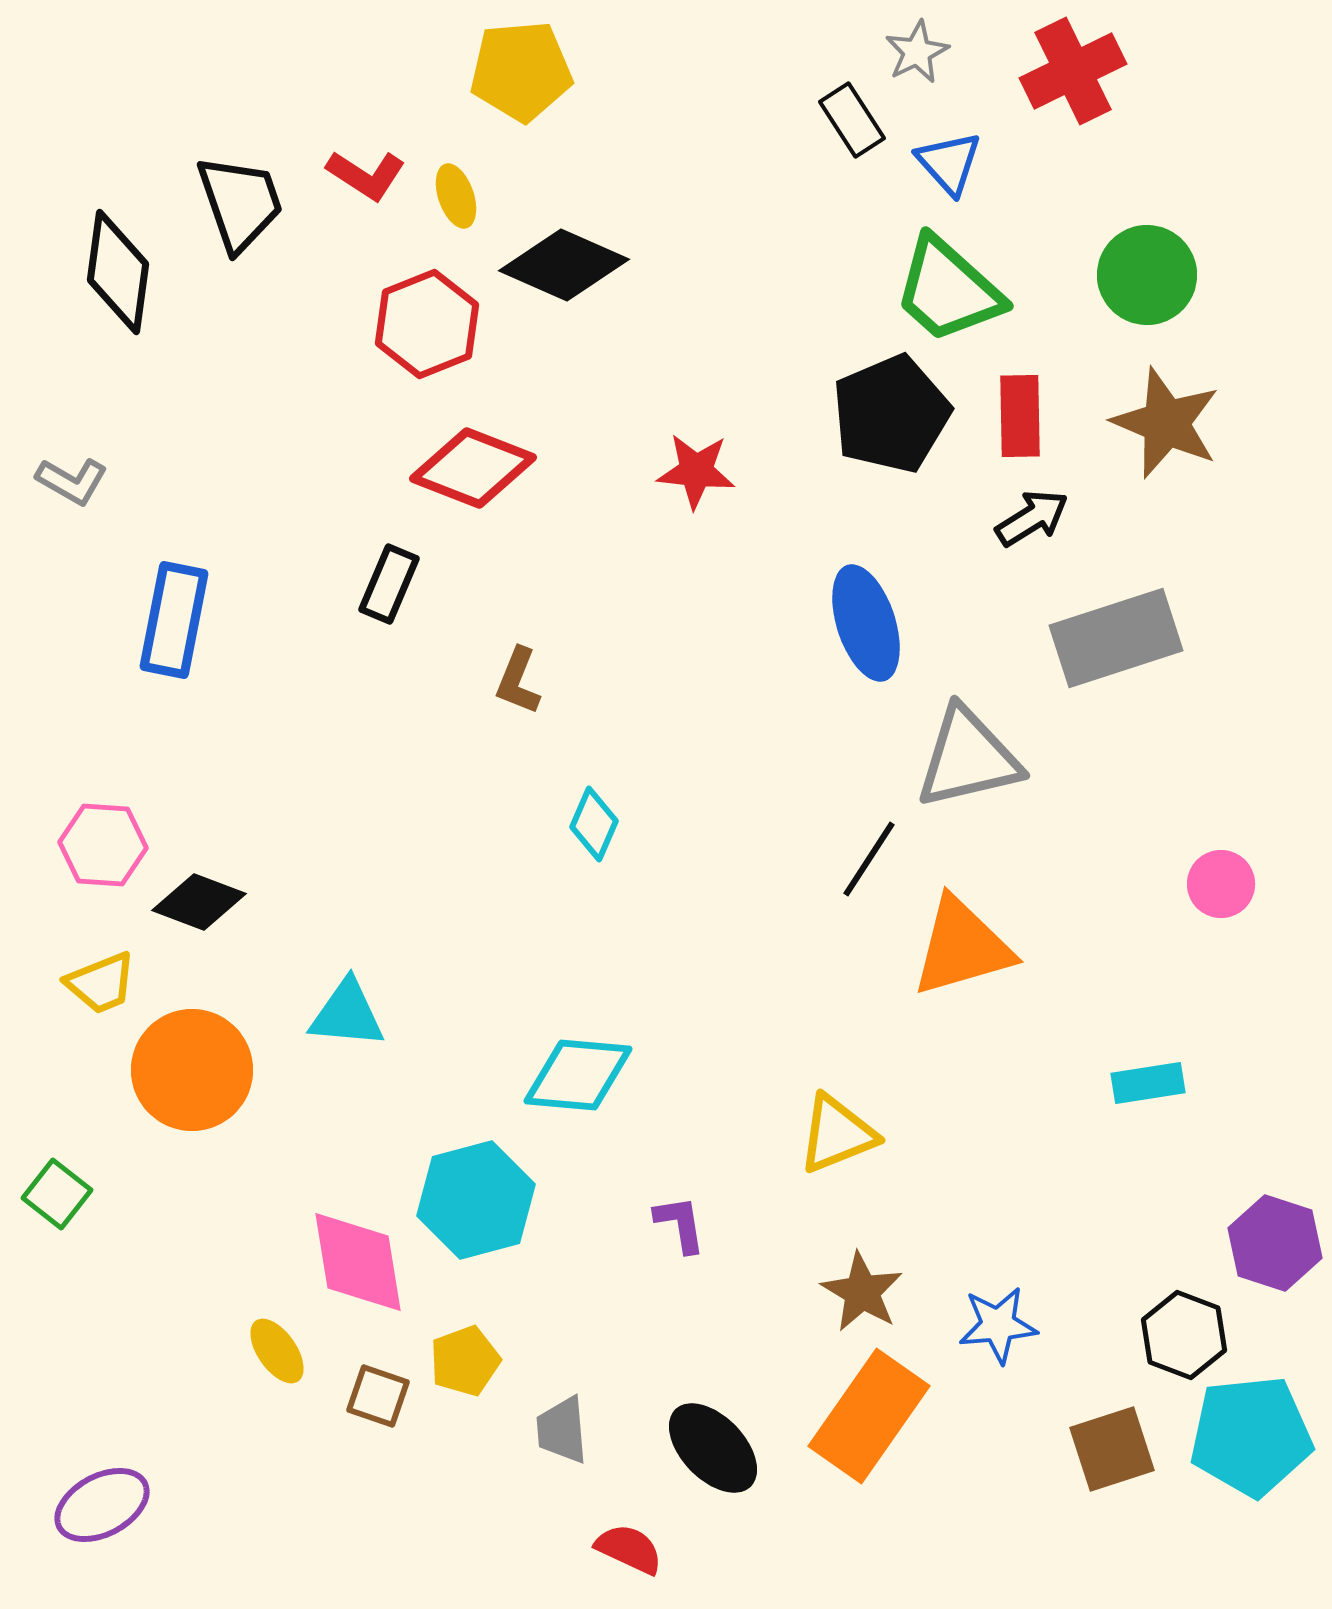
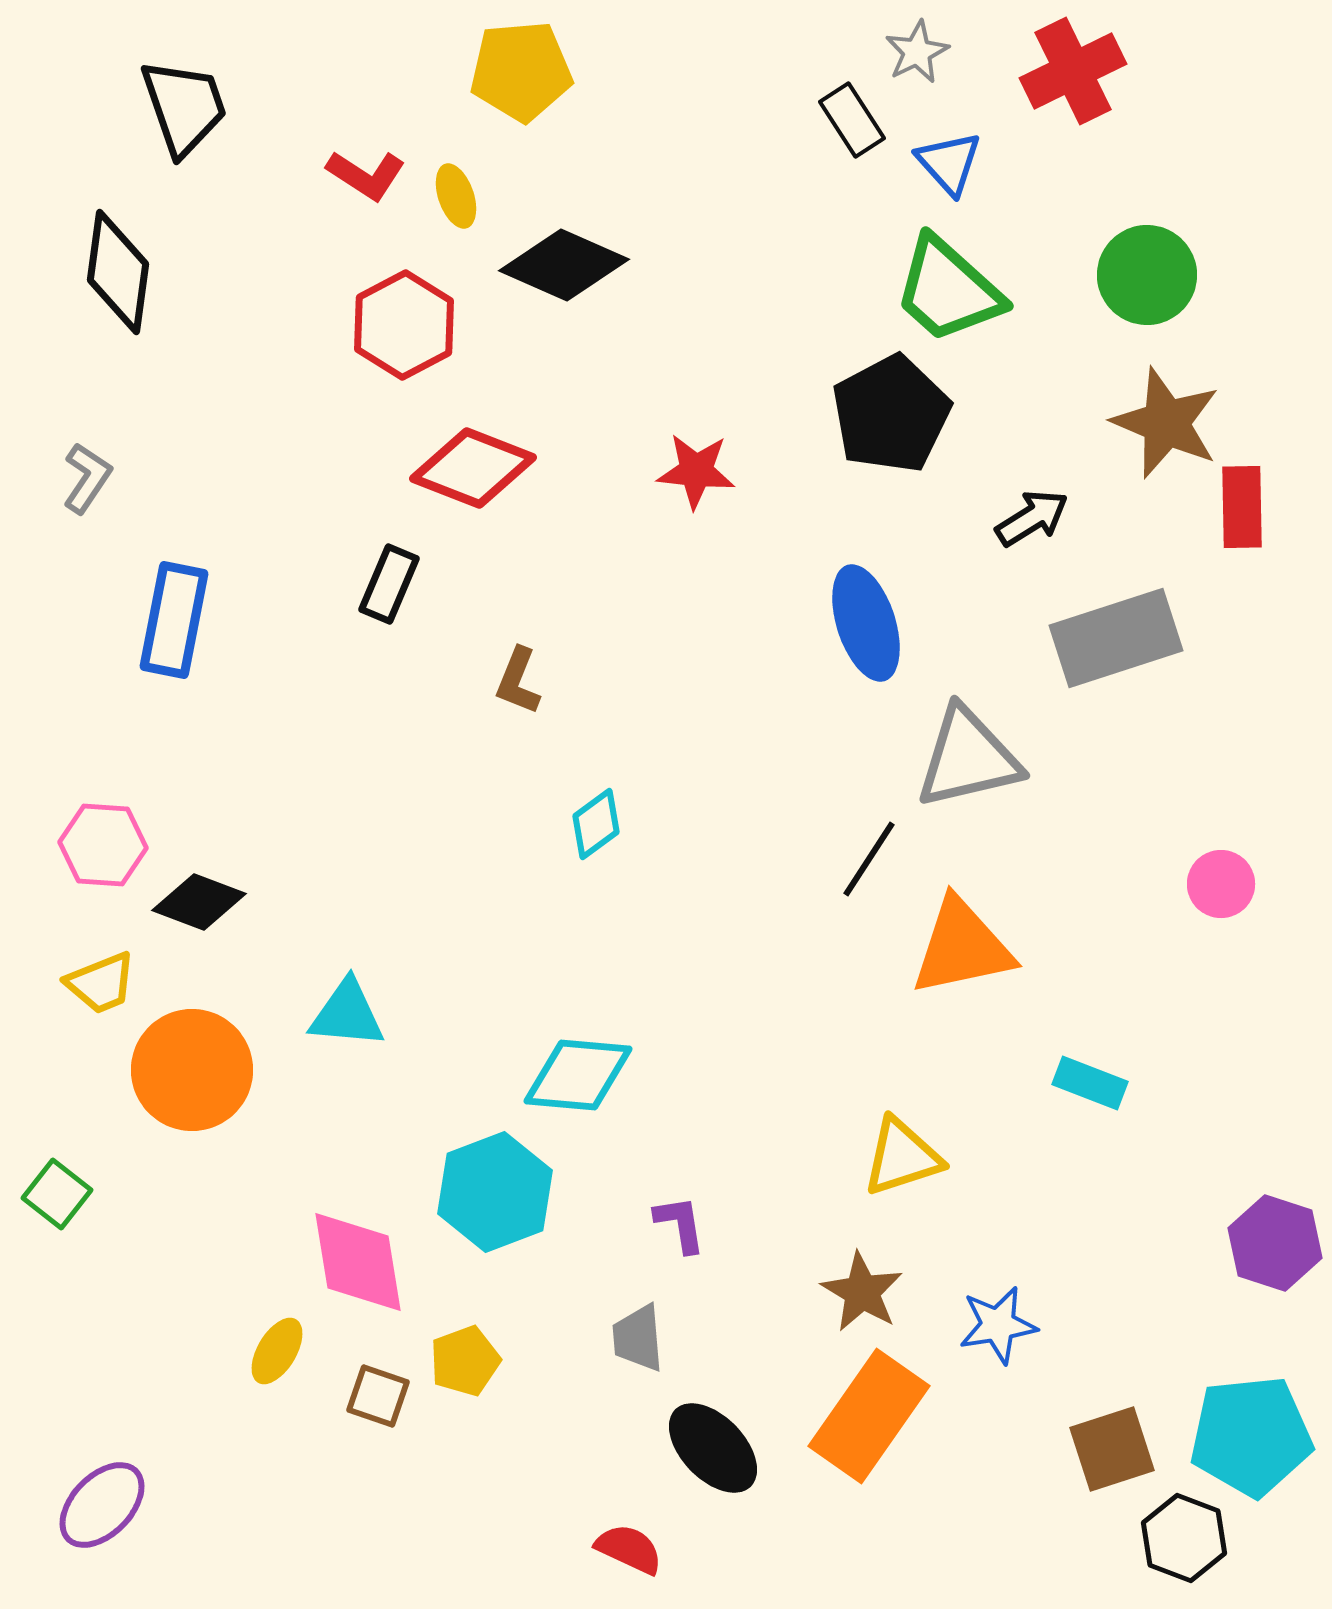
black trapezoid at (240, 203): moved 56 px left, 96 px up
red hexagon at (427, 324): moved 23 px left, 1 px down; rotated 6 degrees counterclockwise
black pentagon at (891, 414): rotated 5 degrees counterclockwise
red rectangle at (1020, 416): moved 222 px right, 91 px down
gray L-shape at (72, 481): moved 15 px right, 3 px up; rotated 86 degrees counterclockwise
cyan diamond at (594, 824): moved 2 px right; rotated 30 degrees clockwise
orange triangle at (962, 947): rotated 4 degrees clockwise
cyan rectangle at (1148, 1083): moved 58 px left; rotated 30 degrees clockwise
yellow triangle at (837, 1134): moved 65 px right, 23 px down; rotated 4 degrees clockwise
cyan hexagon at (476, 1200): moved 19 px right, 8 px up; rotated 6 degrees counterclockwise
blue star at (998, 1325): rotated 4 degrees counterclockwise
black hexagon at (1184, 1335): moved 203 px down
yellow ellipse at (277, 1351): rotated 66 degrees clockwise
gray trapezoid at (562, 1430): moved 76 px right, 92 px up
purple ellipse at (102, 1505): rotated 18 degrees counterclockwise
